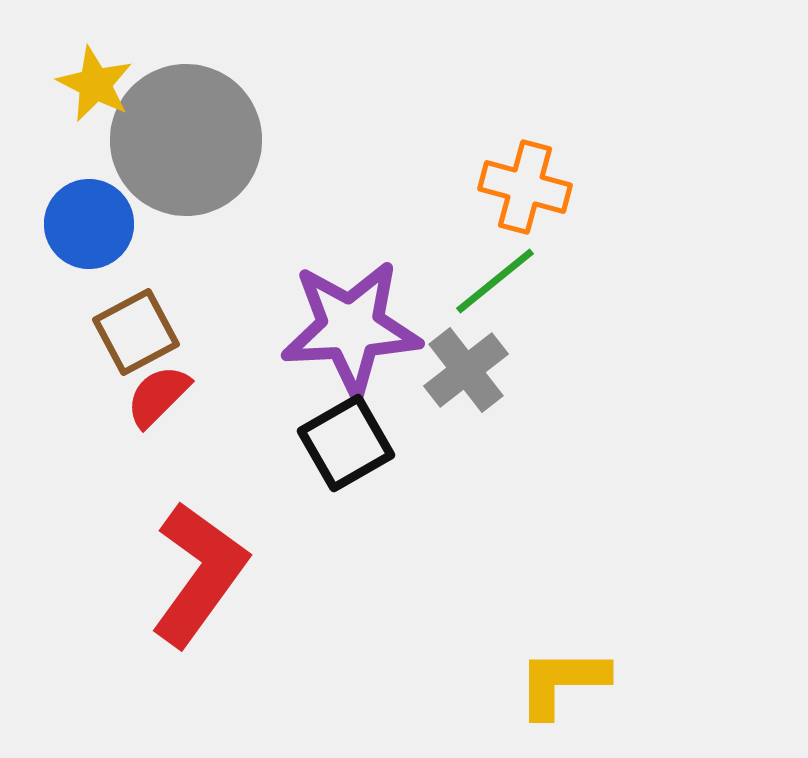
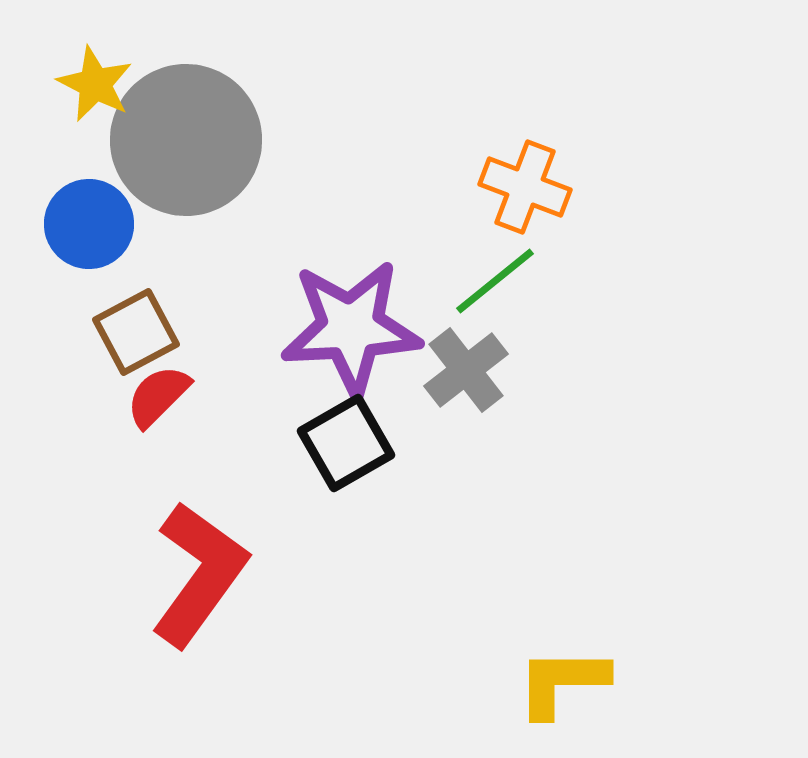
orange cross: rotated 6 degrees clockwise
